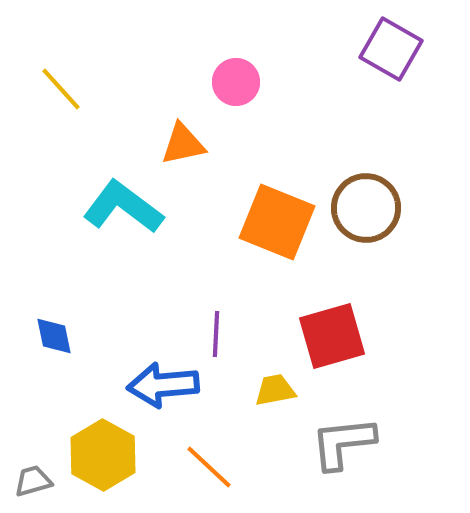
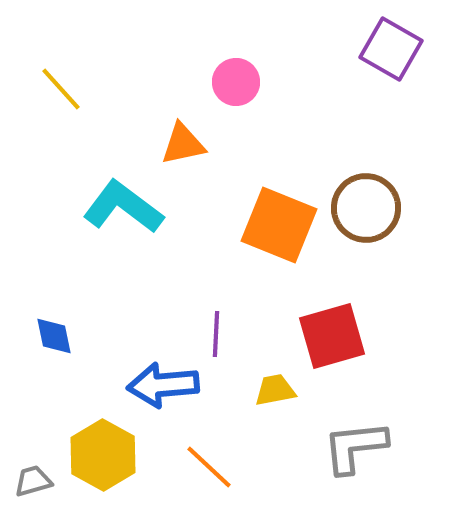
orange square: moved 2 px right, 3 px down
gray L-shape: moved 12 px right, 4 px down
